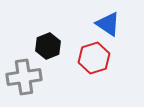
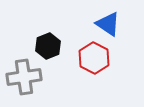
red hexagon: rotated 16 degrees counterclockwise
